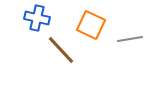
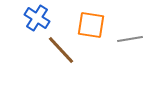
blue cross: rotated 20 degrees clockwise
orange square: rotated 16 degrees counterclockwise
